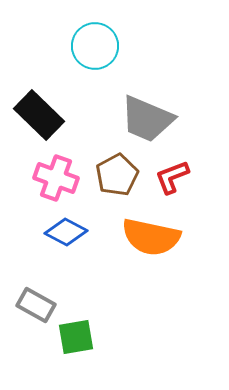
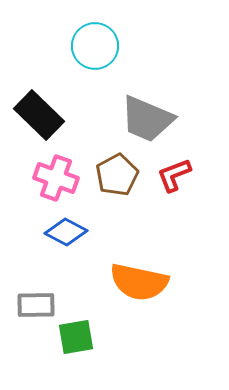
red L-shape: moved 2 px right, 2 px up
orange semicircle: moved 12 px left, 45 px down
gray rectangle: rotated 30 degrees counterclockwise
